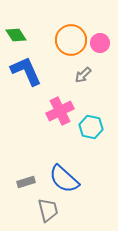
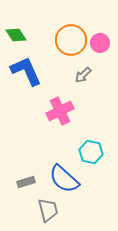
cyan hexagon: moved 25 px down
